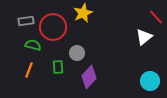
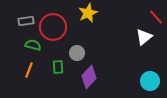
yellow star: moved 5 px right
